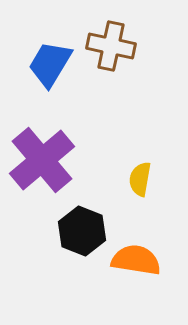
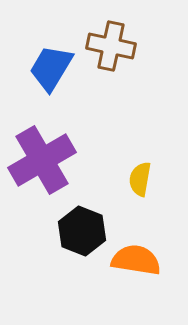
blue trapezoid: moved 1 px right, 4 px down
purple cross: rotated 10 degrees clockwise
